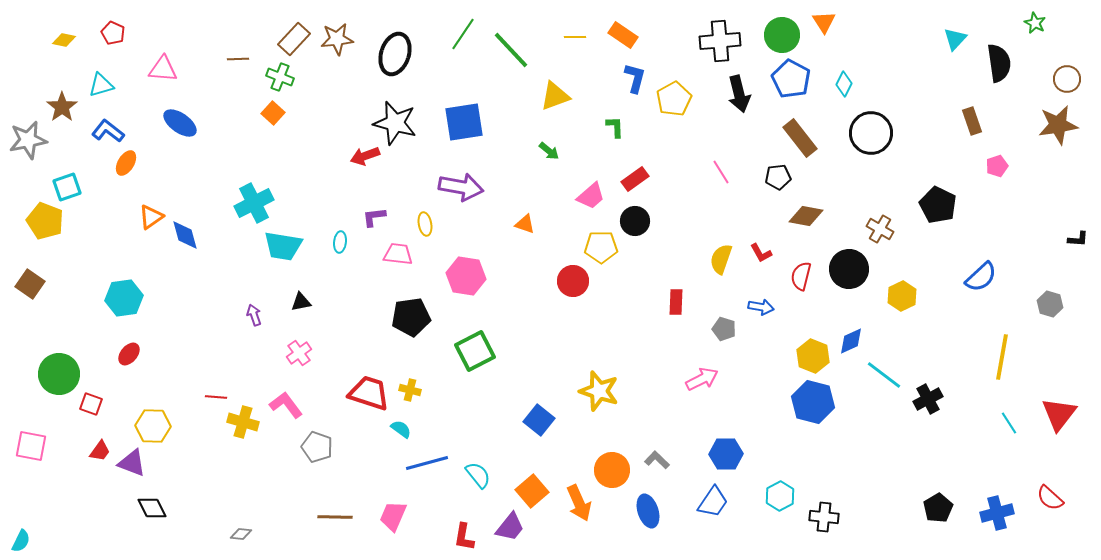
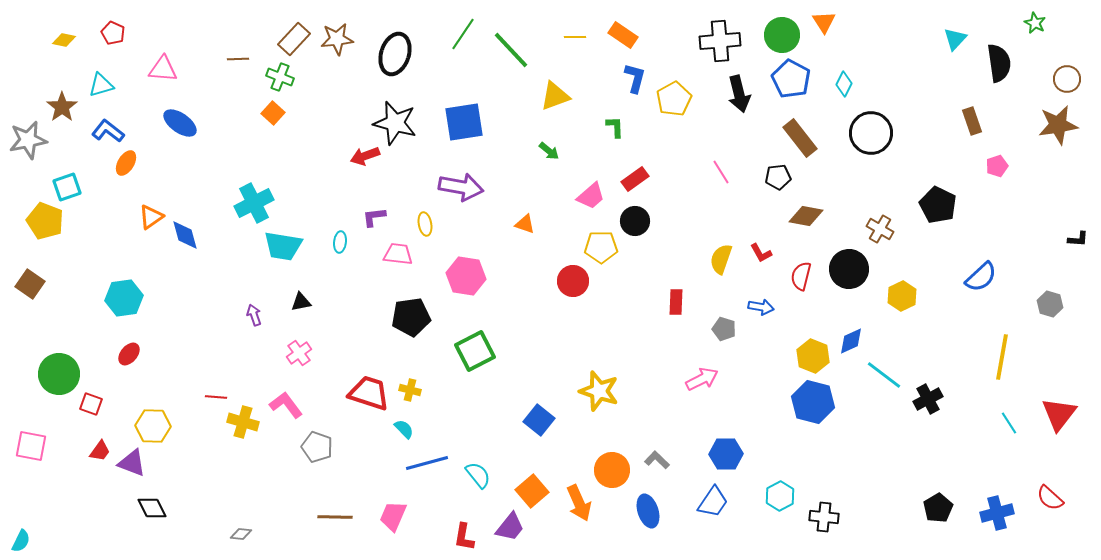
cyan semicircle at (401, 429): moved 3 px right; rotated 10 degrees clockwise
